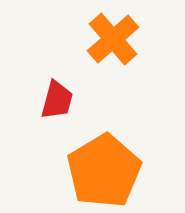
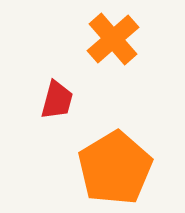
orange pentagon: moved 11 px right, 3 px up
